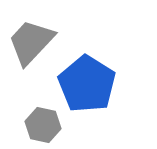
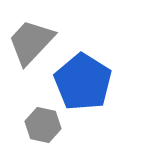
blue pentagon: moved 4 px left, 2 px up
